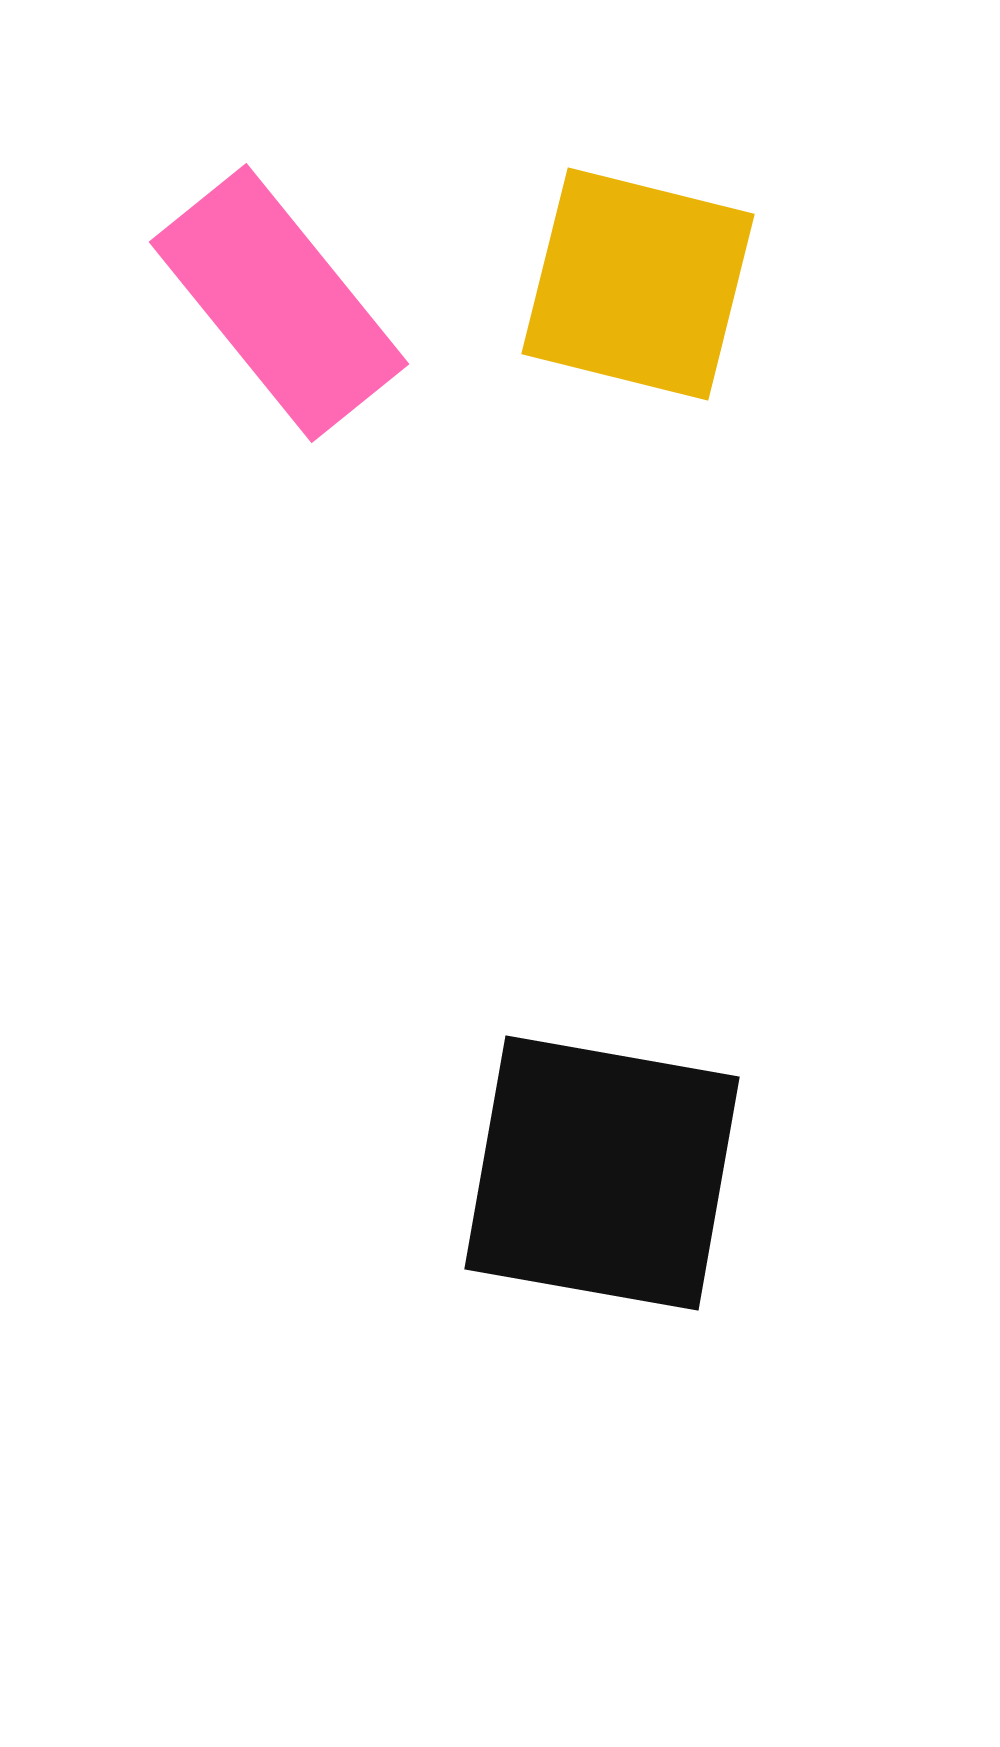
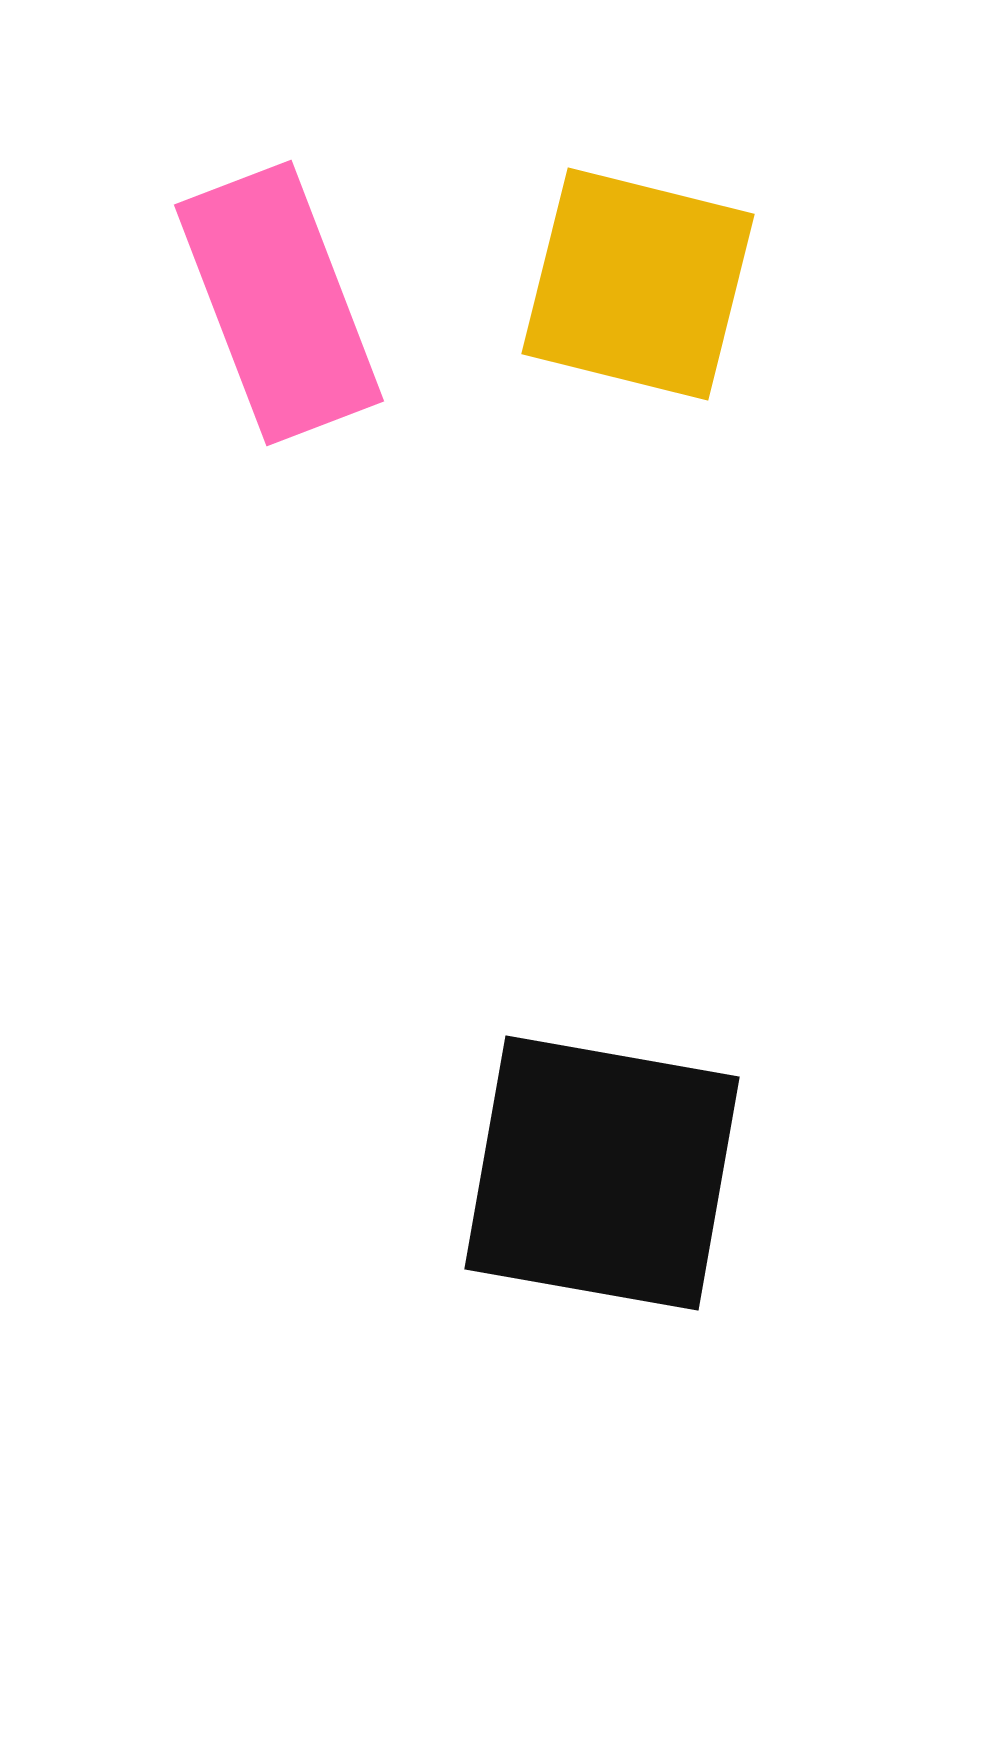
pink rectangle: rotated 18 degrees clockwise
